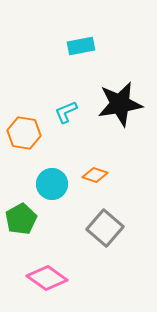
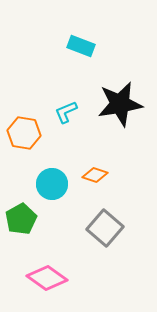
cyan rectangle: rotated 32 degrees clockwise
